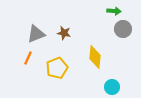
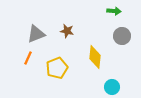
gray circle: moved 1 px left, 7 px down
brown star: moved 3 px right, 2 px up
